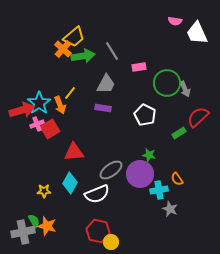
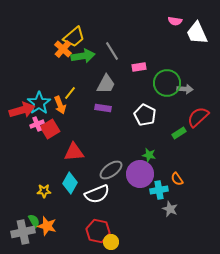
gray arrow: rotated 63 degrees counterclockwise
